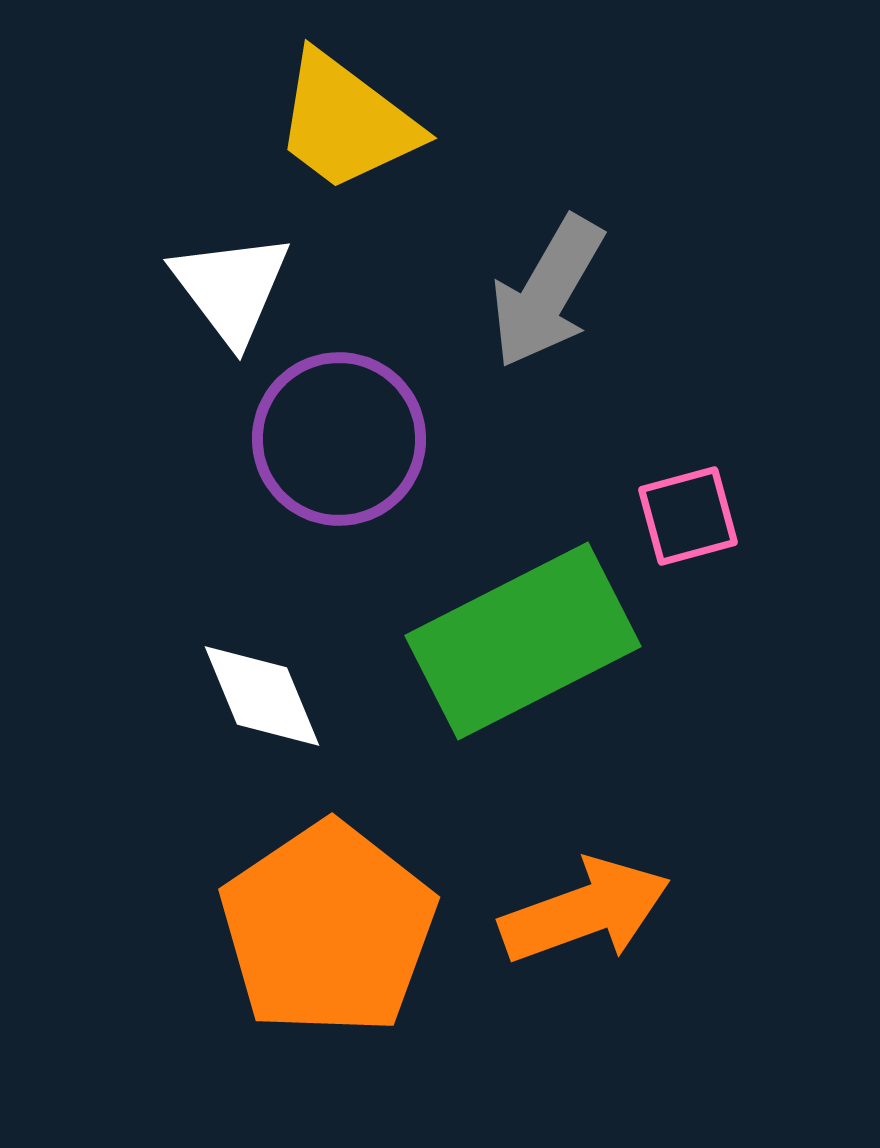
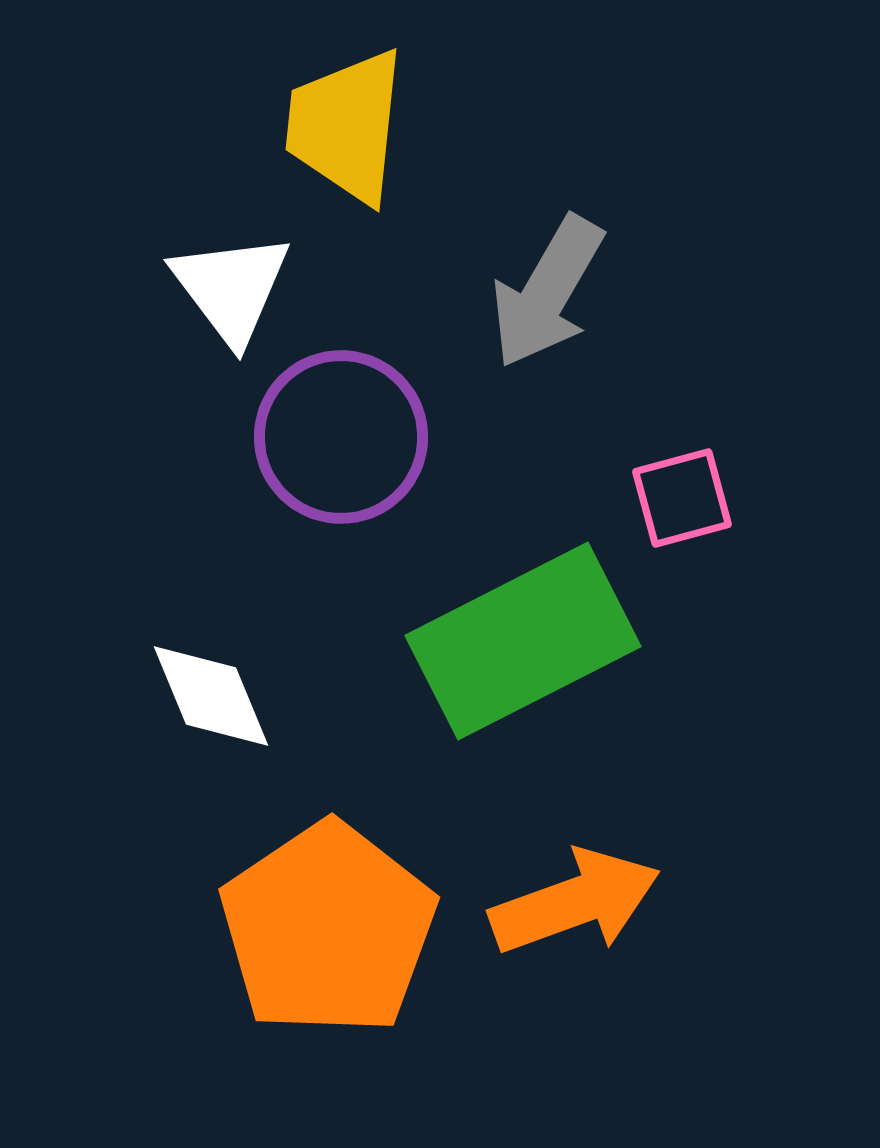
yellow trapezoid: moved 4 px down; rotated 59 degrees clockwise
purple circle: moved 2 px right, 2 px up
pink square: moved 6 px left, 18 px up
white diamond: moved 51 px left
orange arrow: moved 10 px left, 9 px up
